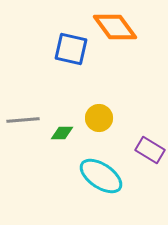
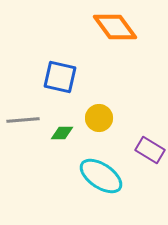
blue square: moved 11 px left, 28 px down
